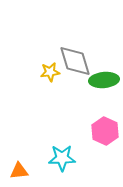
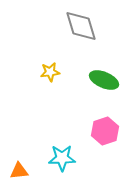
gray diamond: moved 6 px right, 35 px up
green ellipse: rotated 28 degrees clockwise
pink hexagon: rotated 16 degrees clockwise
